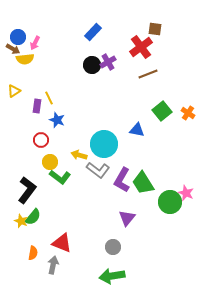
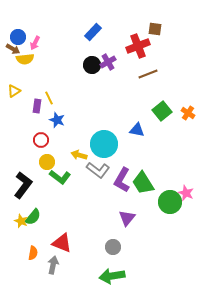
red cross: moved 3 px left, 1 px up; rotated 15 degrees clockwise
yellow circle: moved 3 px left
black L-shape: moved 4 px left, 5 px up
